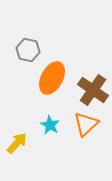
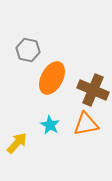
brown cross: rotated 12 degrees counterclockwise
orange triangle: rotated 32 degrees clockwise
